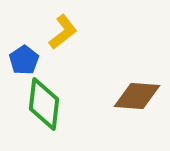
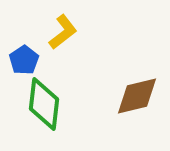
brown diamond: rotated 18 degrees counterclockwise
